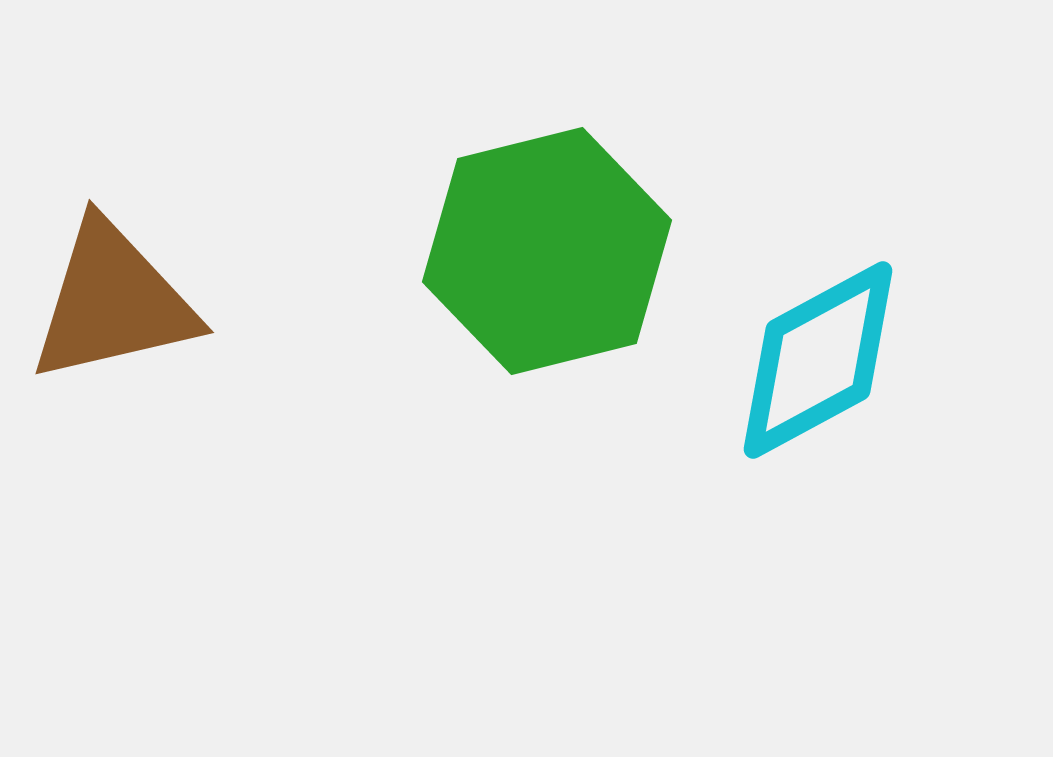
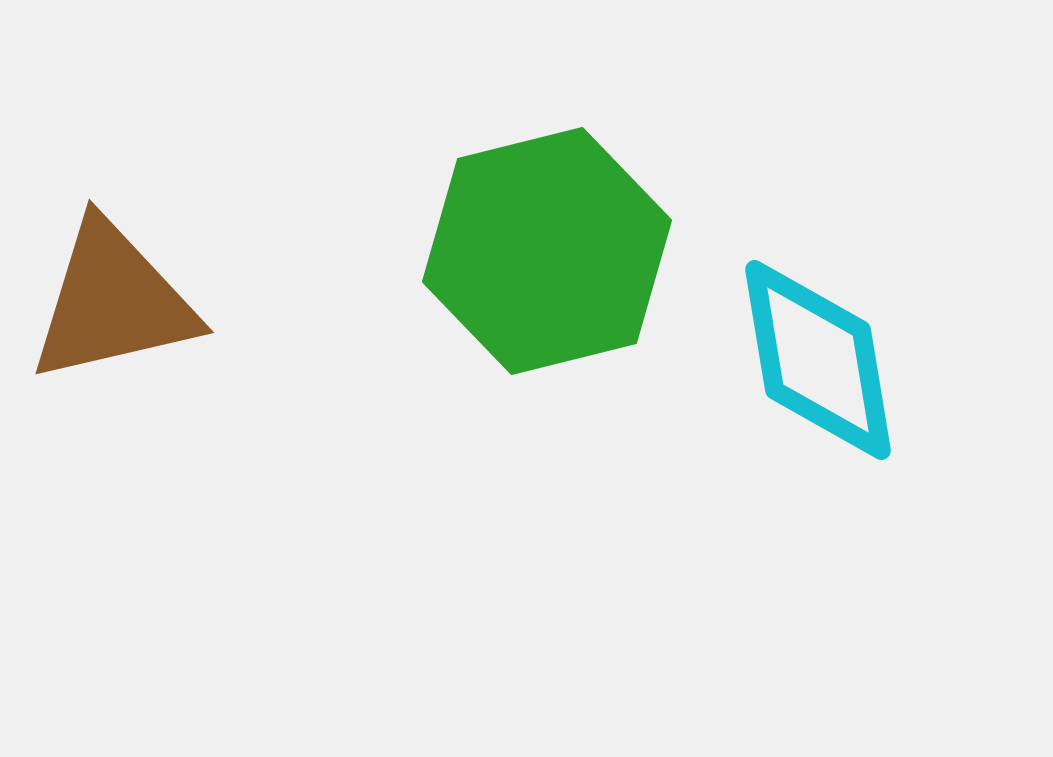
cyan diamond: rotated 71 degrees counterclockwise
